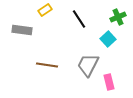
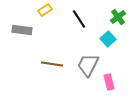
green cross: rotated 14 degrees counterclockwise
brown line: moved 5 px right, 1 px up
